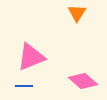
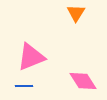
orange triangle: moved 1 px left
pink diamond: rotated 16 degrees clockwise
